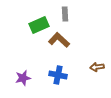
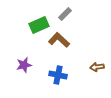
gray rectangle: rotated 48 degrees clockwise
purple star: moved 1 px right, 13 px up
